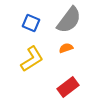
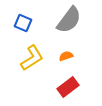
blue square: moved 8 px left
orange semicircle: moved 8 px down
yellow L-shape: moved 1 px up
